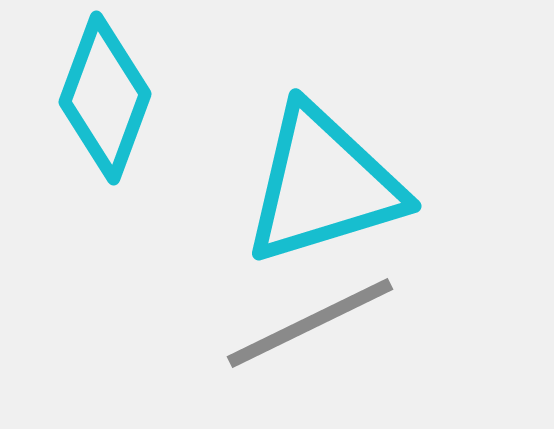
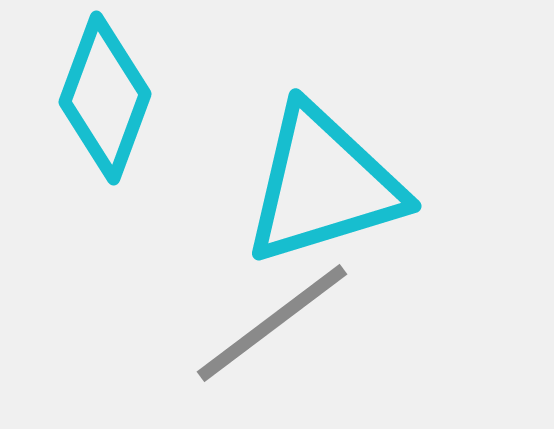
gray line: moved 38 px left; rotated 11 degrees counterclockwise
